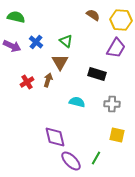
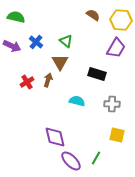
cyan semicircle: moved 1 px up
